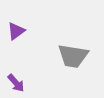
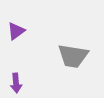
purple arrow: rotated 36 degrees clockwise
